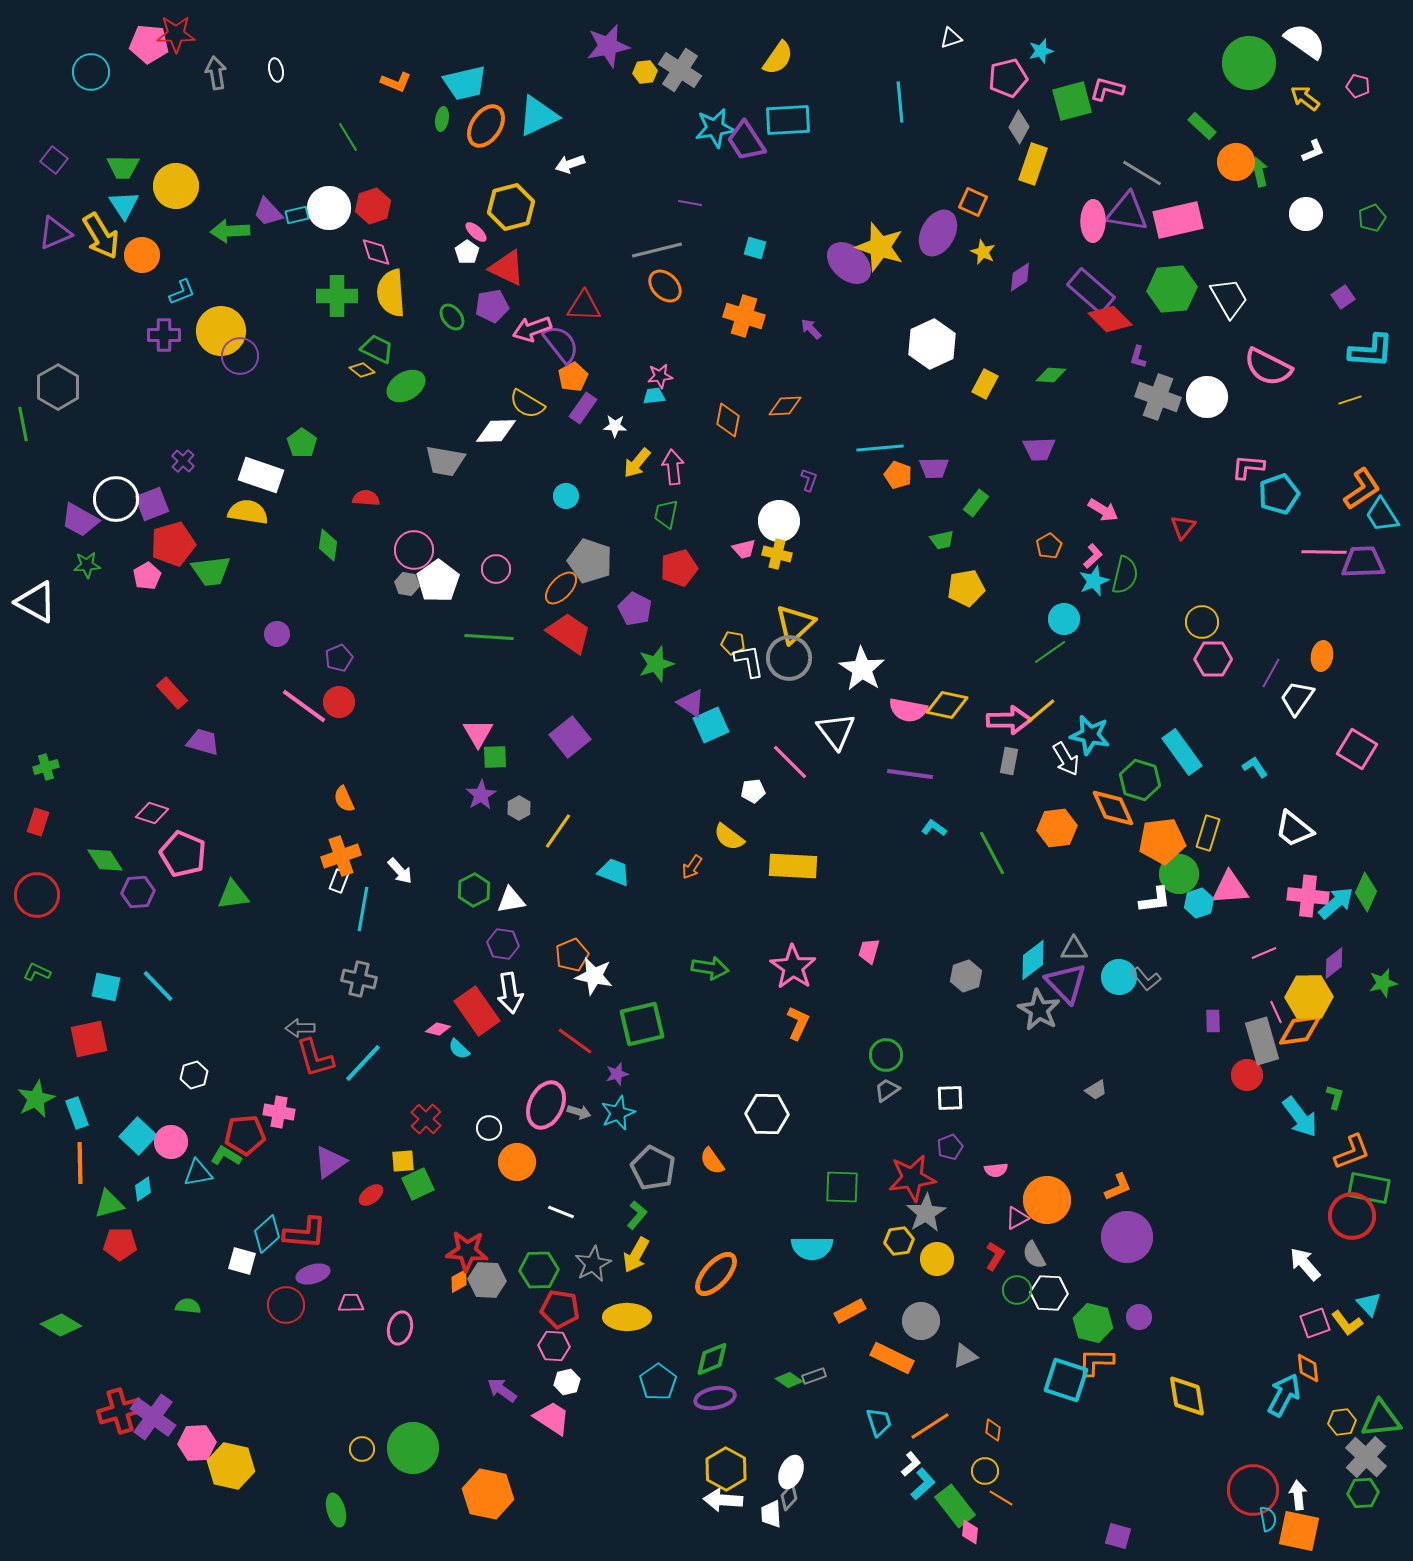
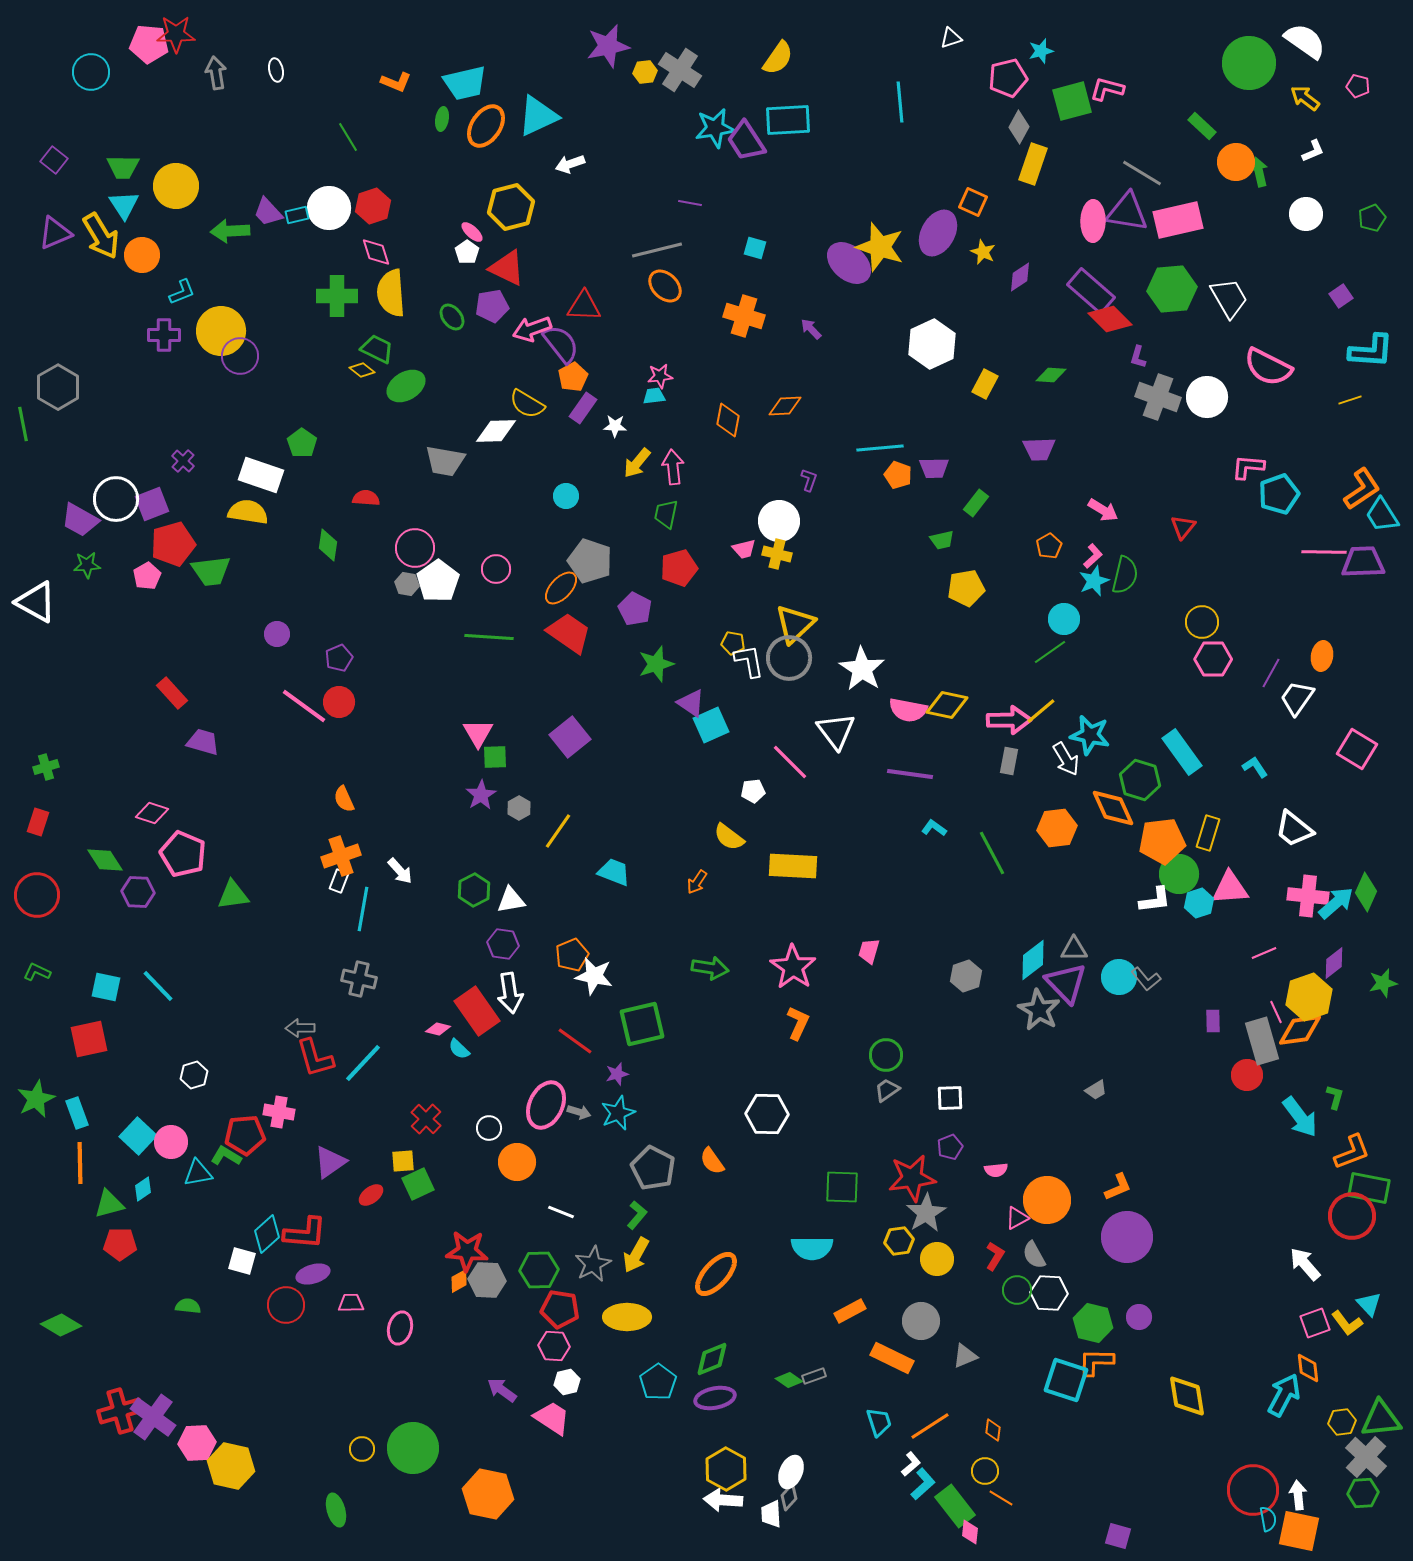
pink ellipse at (476, 232): moved 4 px left
purple square at (1343, 297): moved 2 px left, 1 px up
pink circle at (414, 550): moved 1 px right, 2 px up
orange arrow at (692, 867): moved 5 px right, 15 px down
purple hexagon at (138, 892): rotated 8 degrees clockwise
yellow hexagon at (1309, 997): rotated 18 degrees counterclockwise
